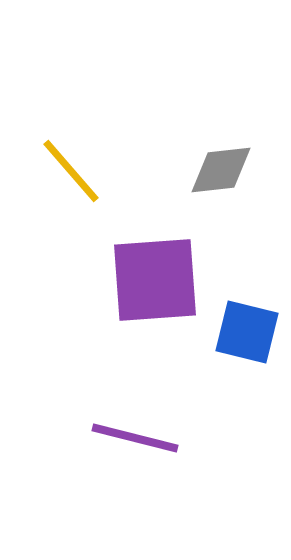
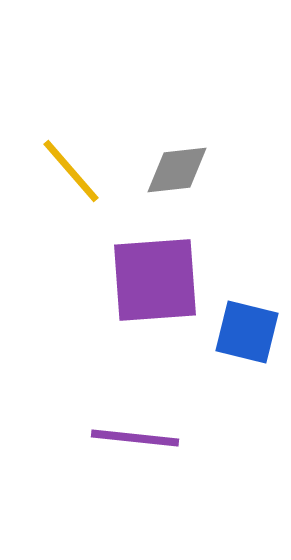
gray diamond: moved 44 px left
purple line: rotated 8 degrees counterclockwise
